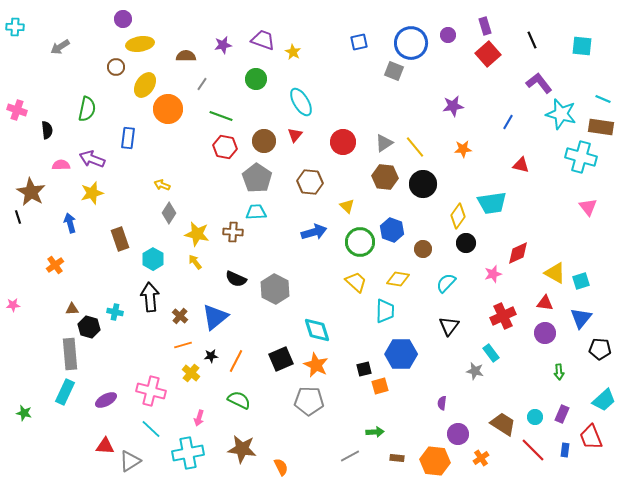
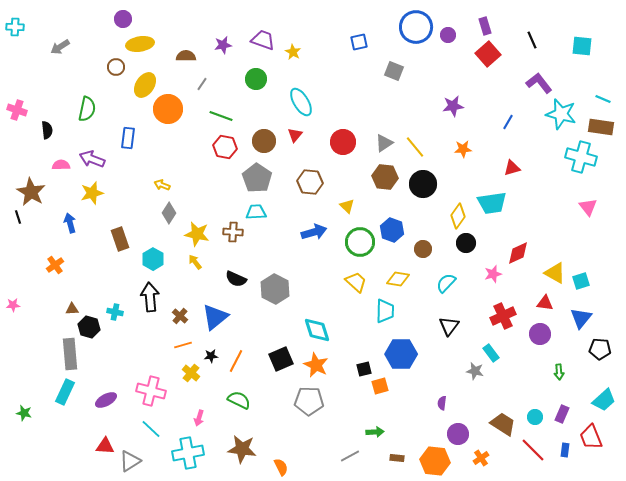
blue circle at (411, 43): moved 5 px right, 16 px up
red triangle at (521, 165): moved 9 px left, 3 px down; rotated 30 degrees counterclockwise
purple circle at (545, 333): moved 5 px left, 1 px down
